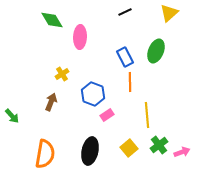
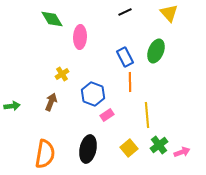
yellow triangle: rotated 30 degrees counterclockwise
green diamond: moved 1 px up
green arrow: moved 10 px up; rotated 56 degrees counterclockwise
black ellipse: moved 2 px left, 2 px up
